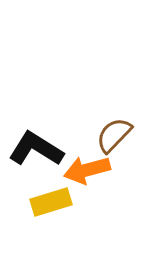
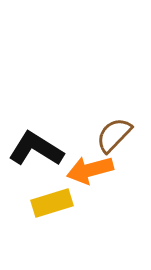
orange arrow: moved 3 px right
yellow rectangle: moved 1 px right, 1 px down
